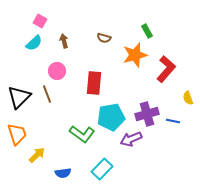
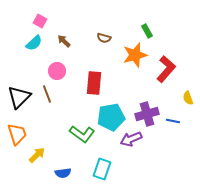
brown arrow: rotated 32 degrees counterclockwise
cyan rectangle: rotated 25 degrees counterclockwise
